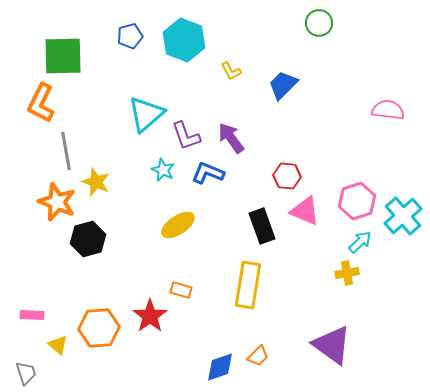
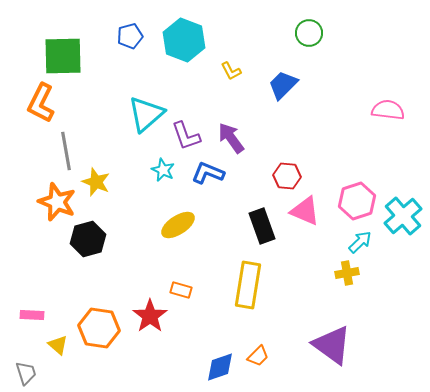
green circle: moved 10 px left, 10 px down
orange hexagon: rotated 12 degrees clockwise
